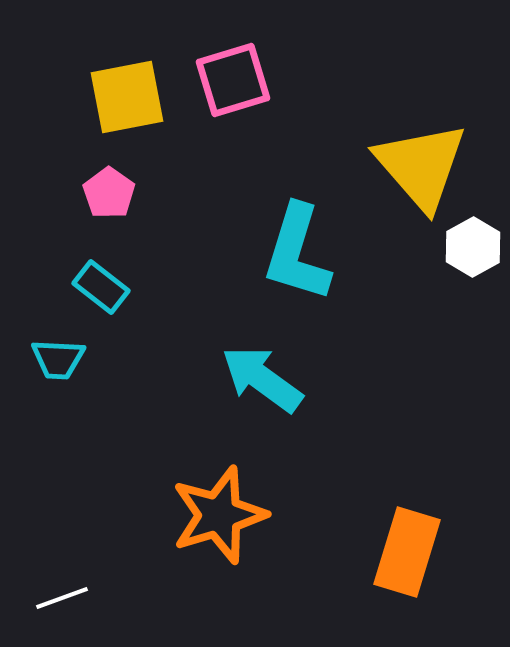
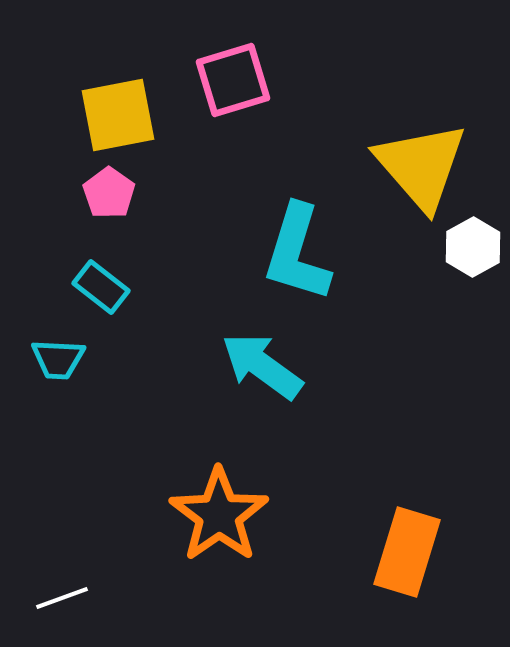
yellow square: moved 9 px left, 18 px down
cyan arrow: moved 13 px up
orange star: rotated 18 degrees counterclockwise
